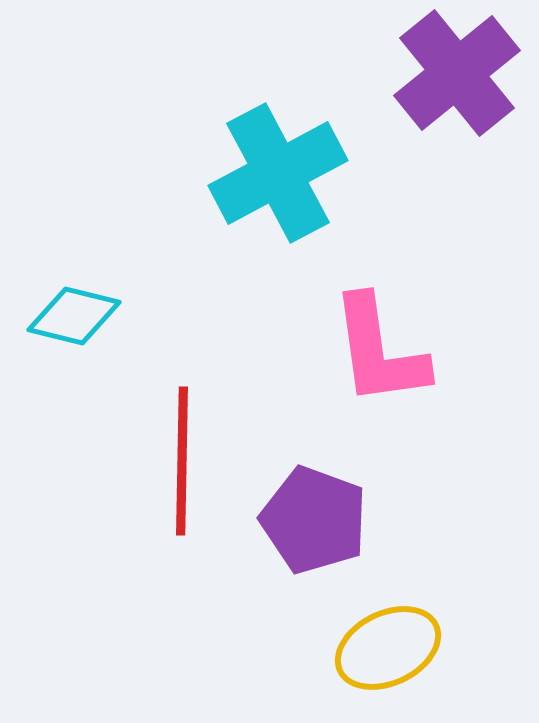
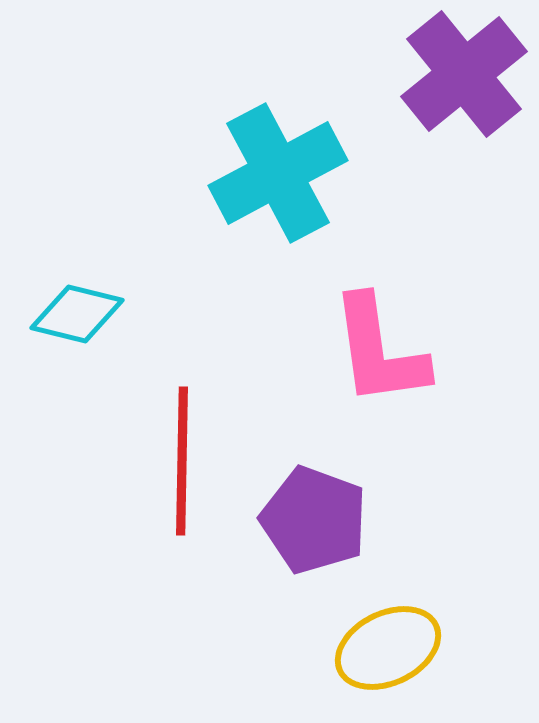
purple cross: moved 7 px right, 1 px down
cyan diamond: moved 3 px right, 2 px up
